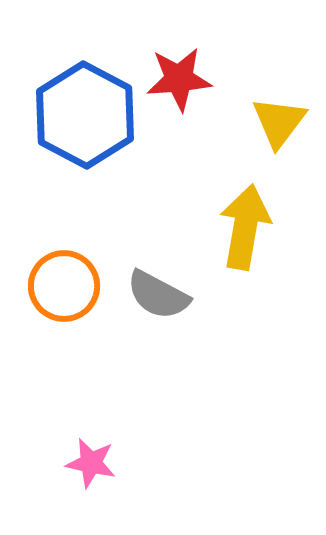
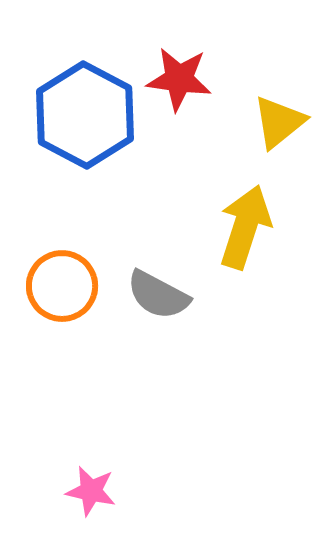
red star: rotated 12 degrees clockwise
yellow triangle: rotated 14 degrees clockwise
yellow arrow: rotated 8 degrees clockwise
orange circle: moved 2 px left
pink star: moved 28 px down
